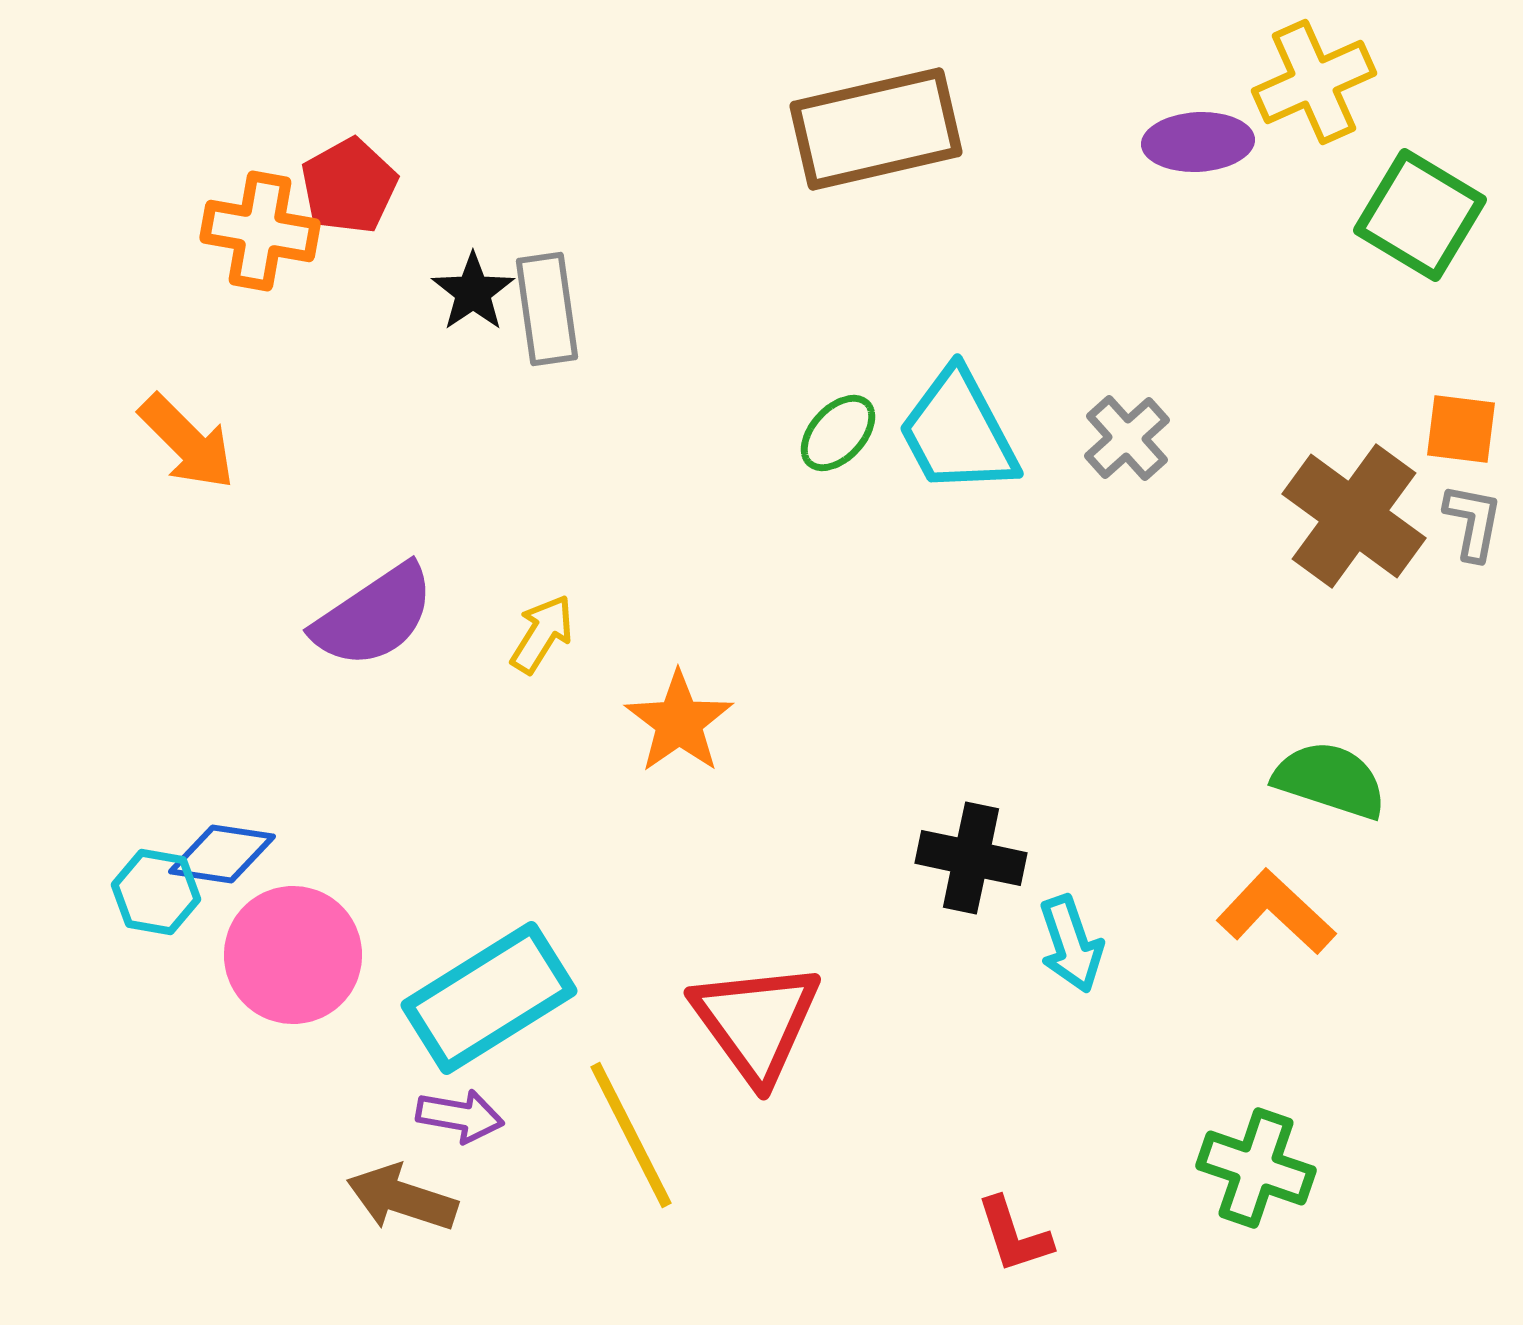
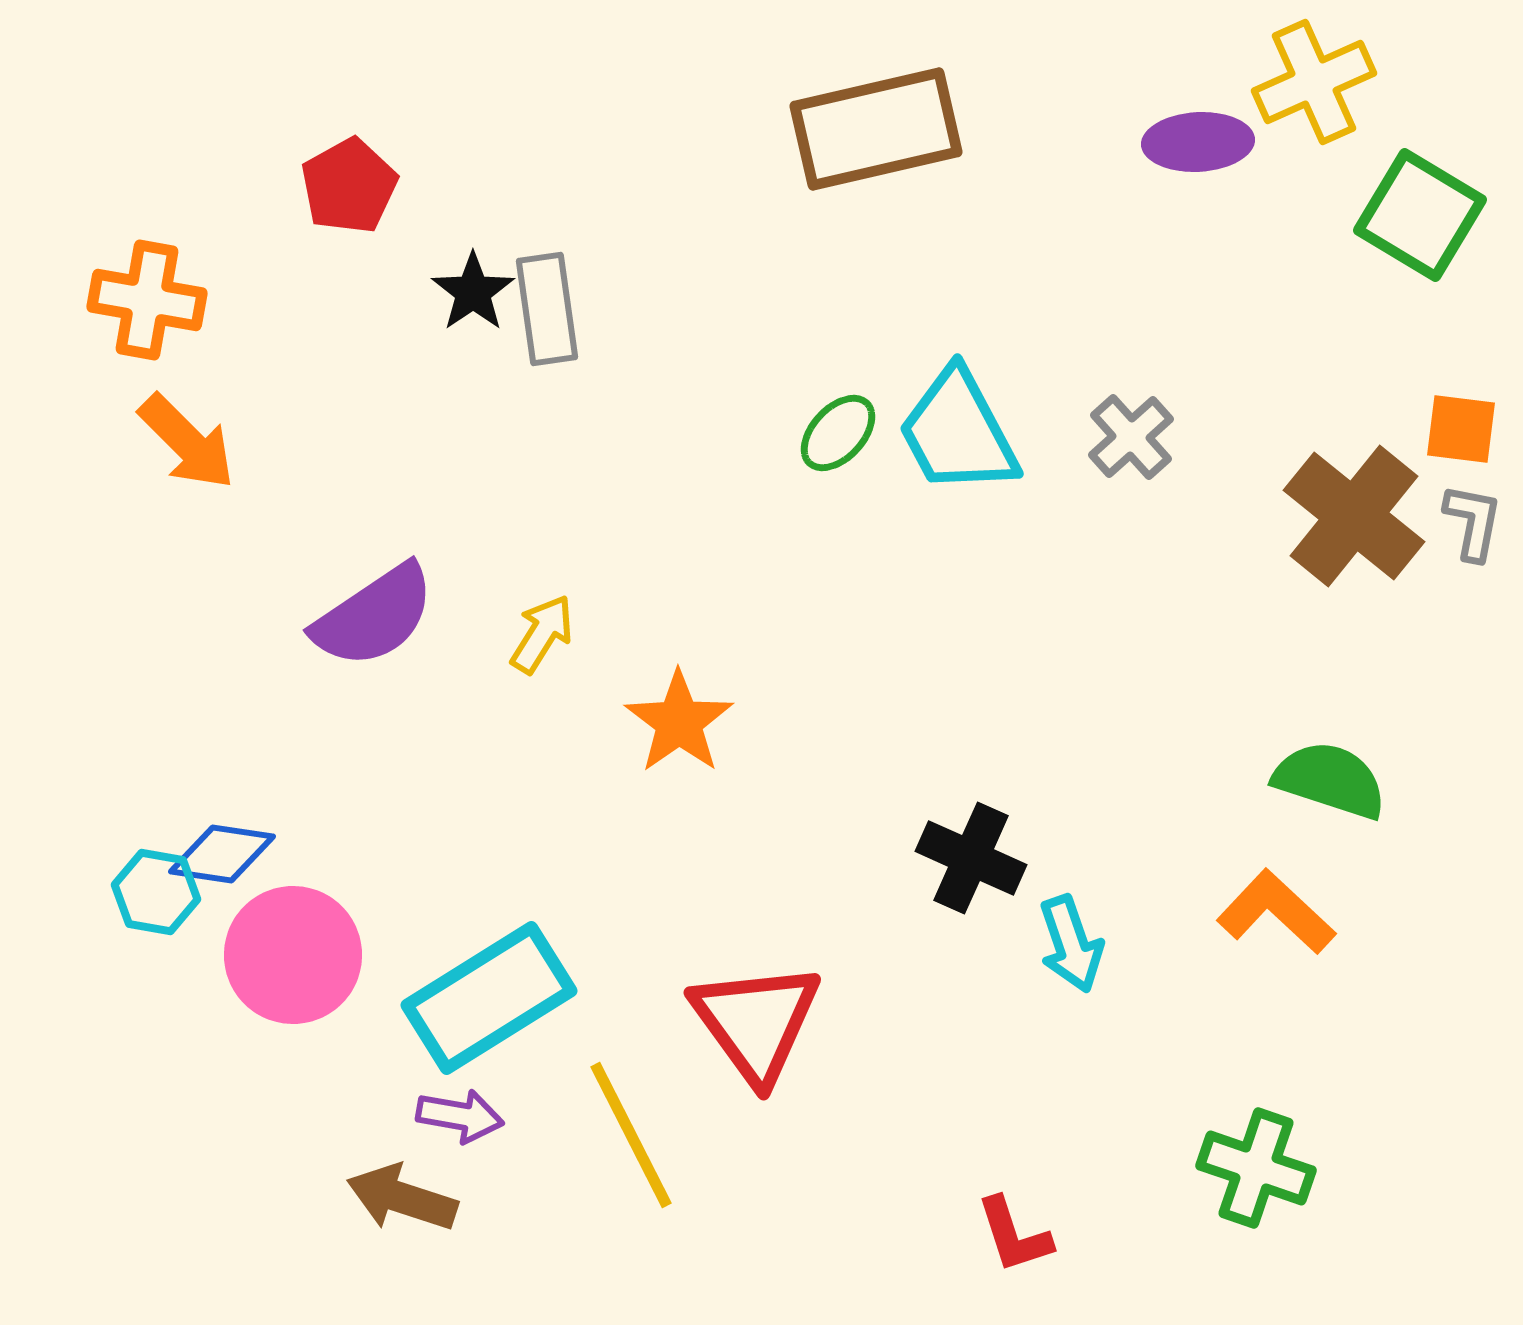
orange cross: moved 113 px left, 69 px down
gray cross: moved 4 px right, 1 px up
brown cross: rotated 3 degrees clockwise
black cross: rotated 12 degrees clockwise
